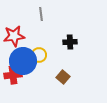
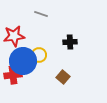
gray line: rotated 64 degrees counterclockwise
